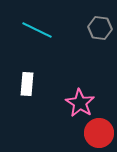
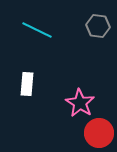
gray hexagon: moved 2 px left, 2 px up
